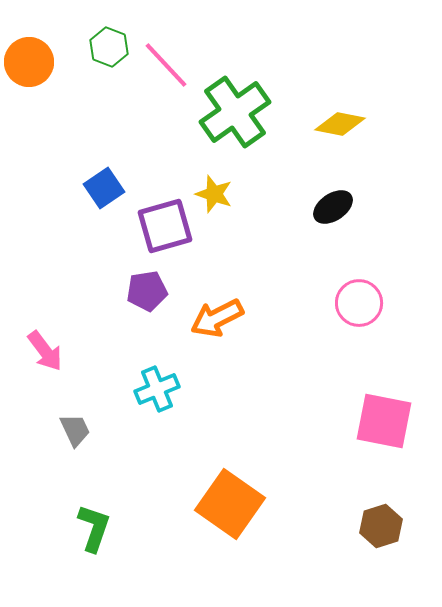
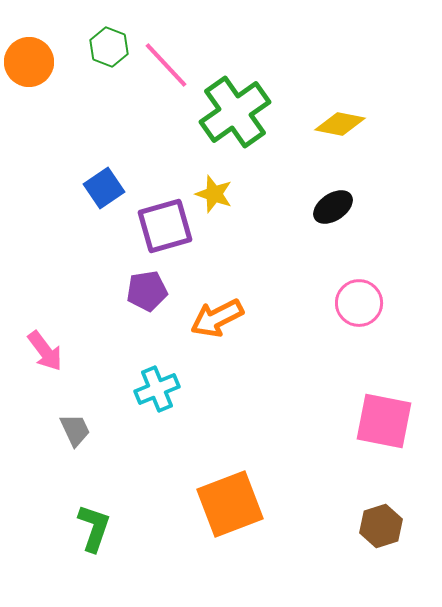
orange square: rotated 34 degrees clockwise
